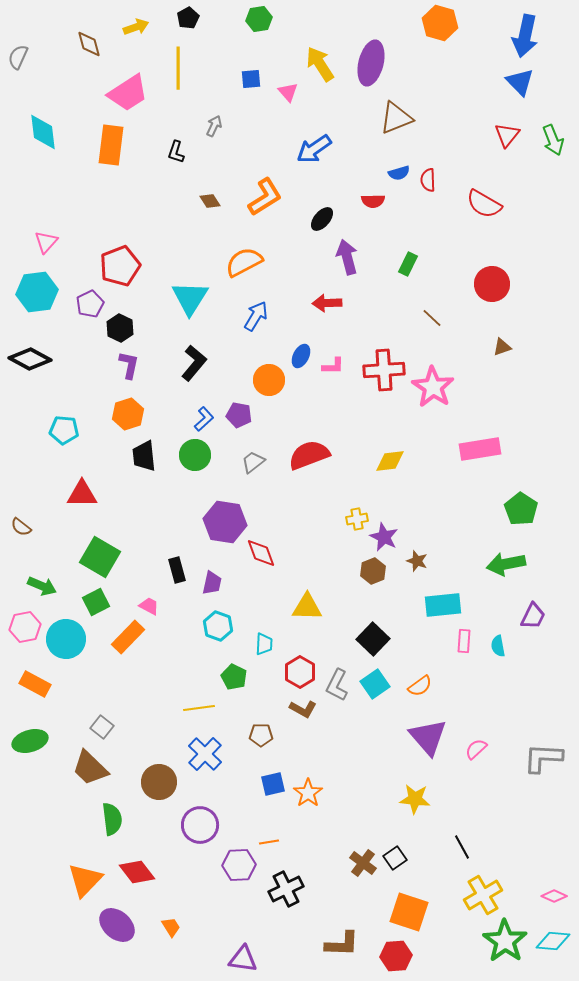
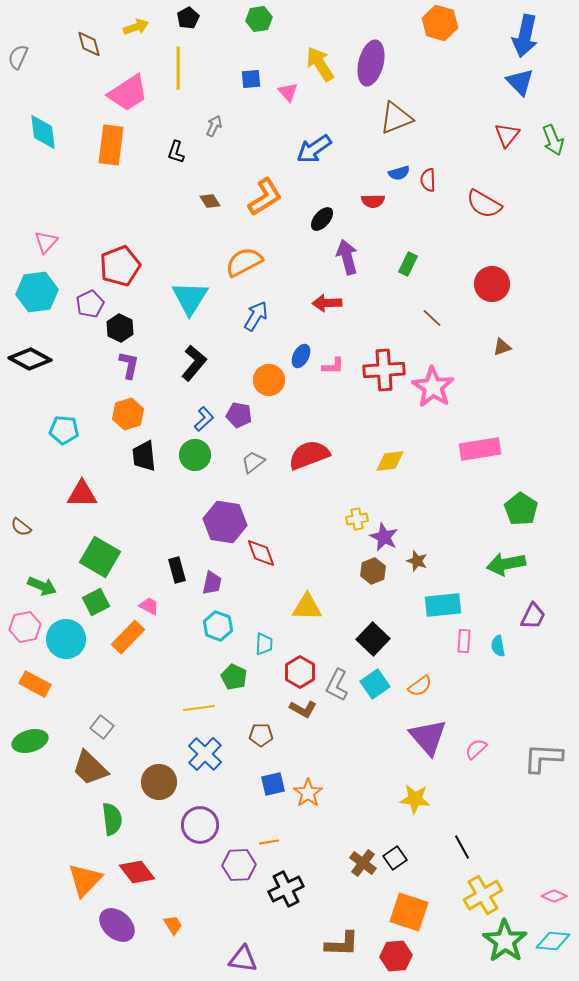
orange trapezoid at (171, 927): moved 2 px right, 2 px up
